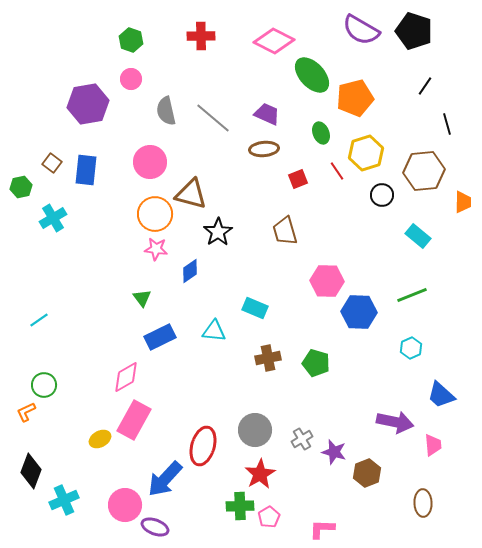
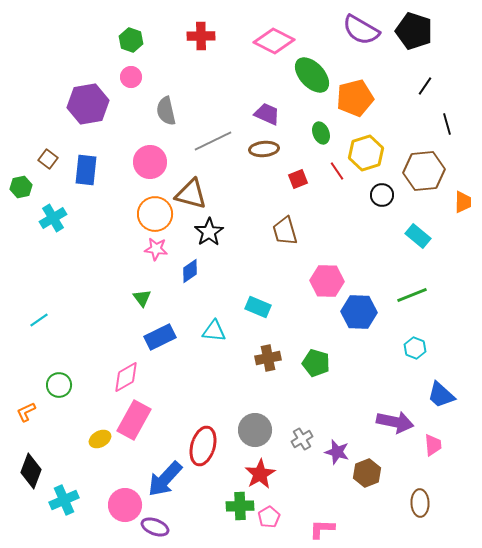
pink circle at (131, 79): moved 2 px up
gray line at (213, 118): moved 23 px down; rotated 66 degrees counterclockwise
brown square at (52, 163): moved 4 px left, 4 px up
black star at (218, 232): moved 9 px left
cyan rectangle at (255, 308): moved 3 px right, 1 px up
cyan hexagon at (411, 348): moved 4 px right; rotated 15 degrees counterclockwise
green circle at (44, 385): moved 15 px right
purple star at (334, 452): moved 3 px right
brown ellipse at (423, 503): moved 3 px left
